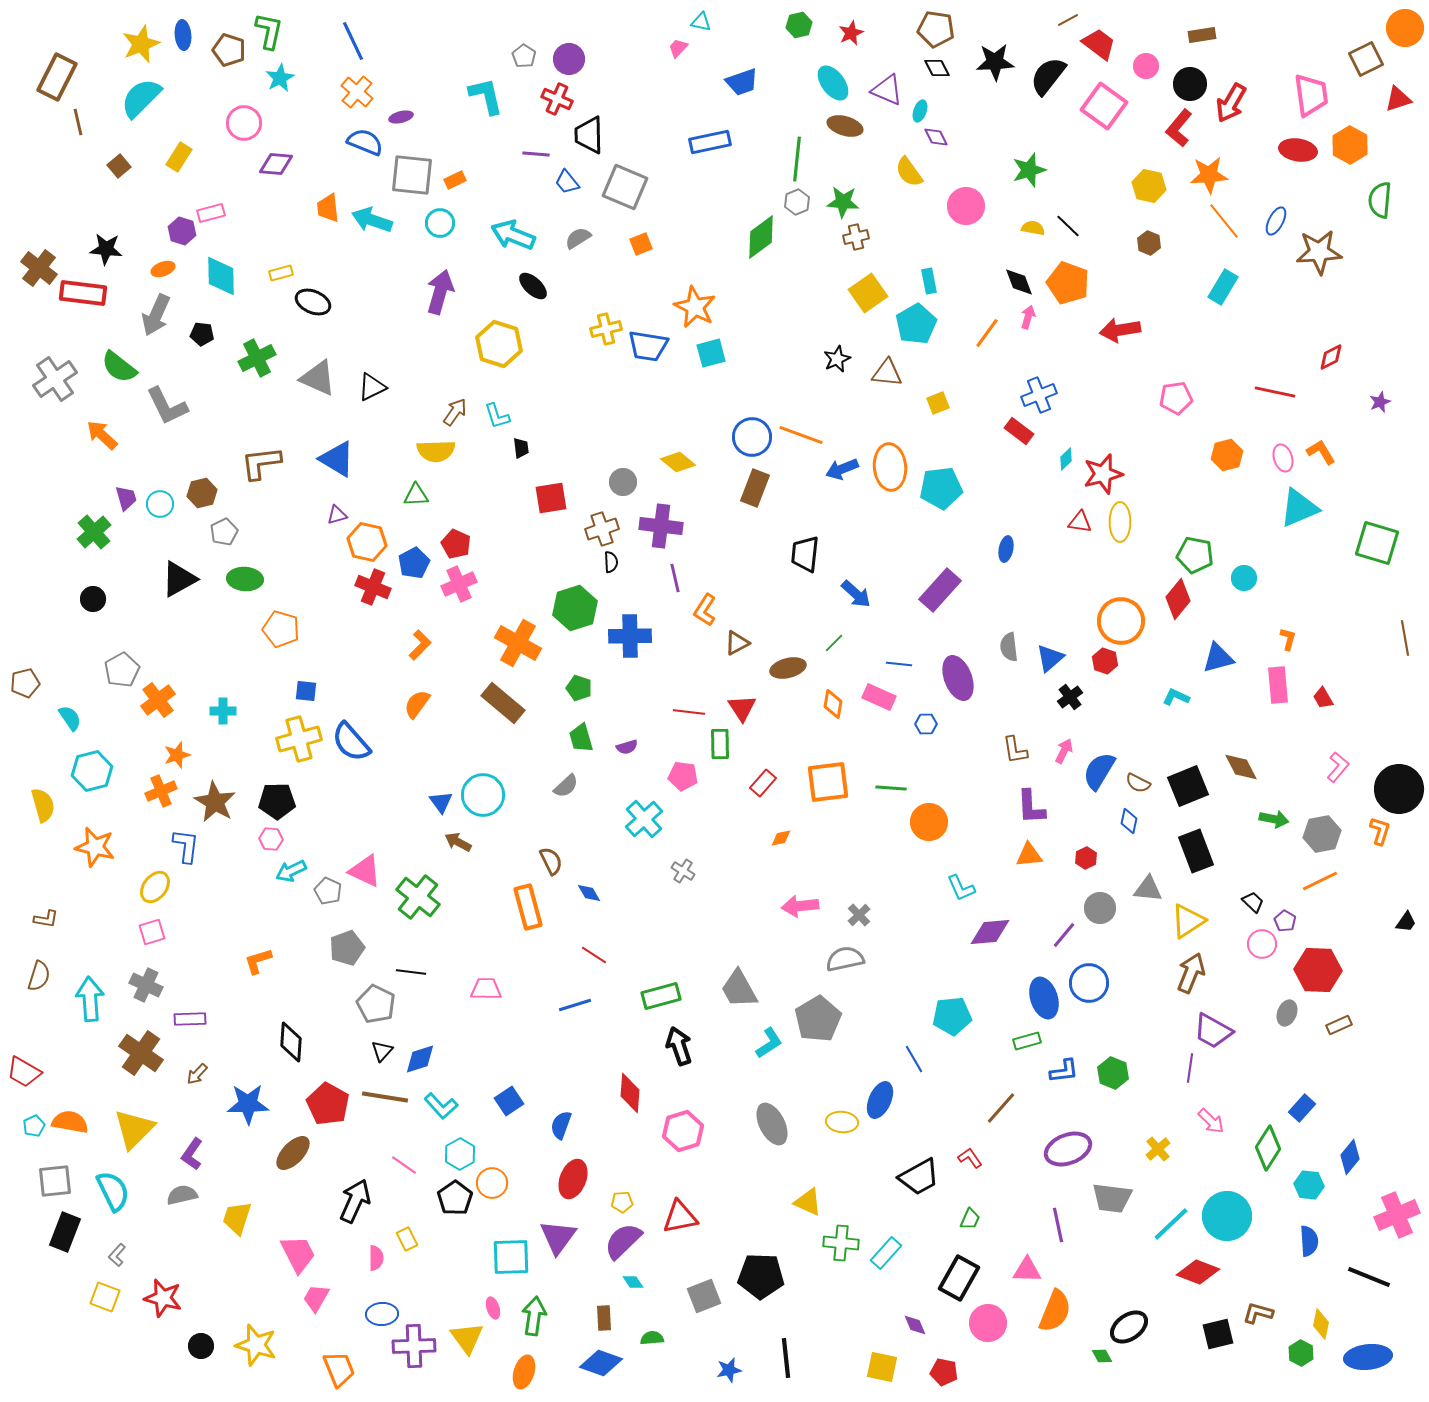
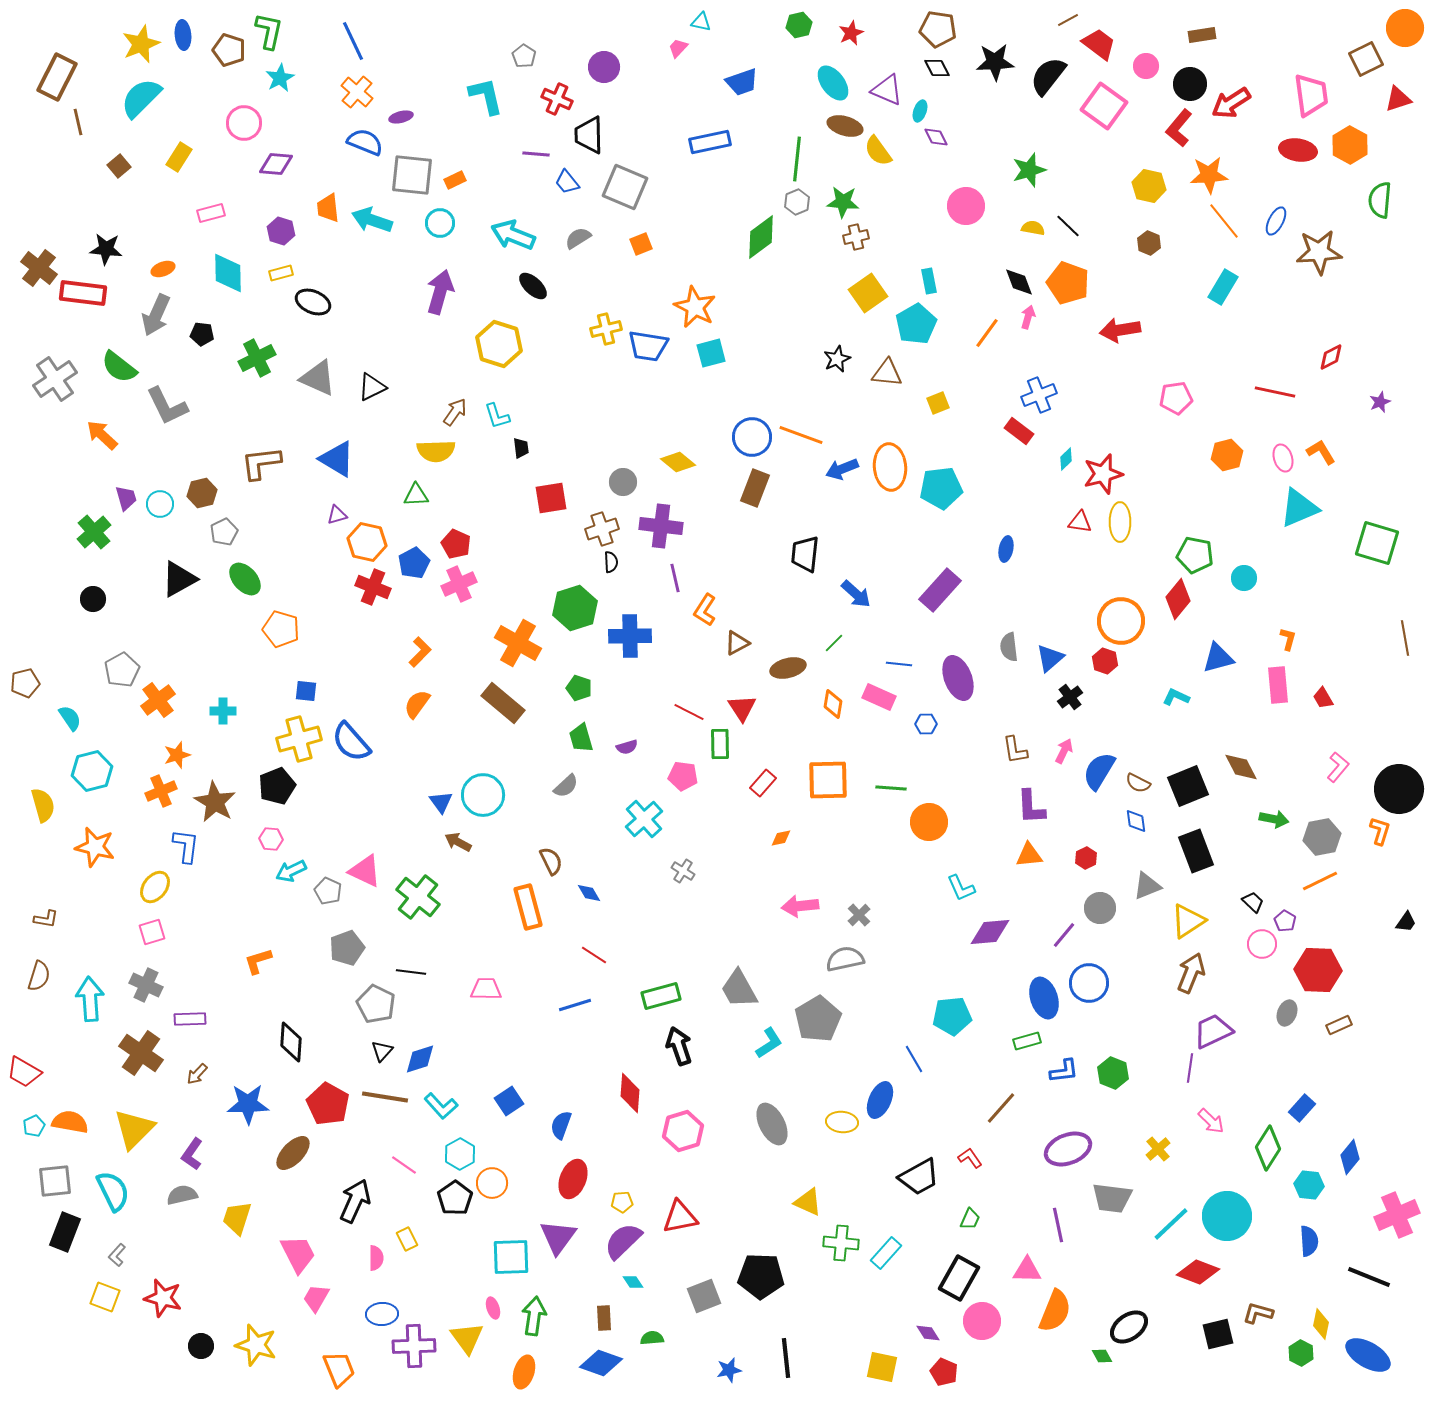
brown pentagon at (936, 29): moved 2 px right
purple circle at (569, 59): moved 35 px right, 8 px down
red arrow at (1231, 103): rotated 27 degrees clockwise
yellow semicircle at (909, 172): moved 31 px left, 21 px up
purple hexagon at (182, 231): moved 99 px right
cyan diamond at (221, 276): moved 7 px right, 3 px up
green ellipse at (245, 579): rotated 44 degrees clockwise
orange L-shape at (420, 645): moved 7 px down
red line at (689, 712): rotated 20 degrees clockwise
orange square at (828, 782): moved 2 px up; rotated 6 degrees clockwise
black pentagon at (277, 801): moved 15 px up; rotated 21 degrees counterclockwise
blue diamond at (1129, 821): moved 7 px right; rotated 20 degrees counterclockwise
gray hexagon at (1322, 834): moved 3 px down
gray triangle at (1148, 889): moved 1 px left, 3 px up; rotated 28 degrees counterclockwise
purple trapezoid at (1213, 1031): rotated 126 degrees clockwise
pink circle at (988, 1323): moved 6 px left, 2 px up
purple diamond at (915, 1325): moved 13 px right, 8 px down; rotated 10 degrees counterclockwise
blue ellipse at (1368, 1357): moved 2 px up; rotated 36 degrees clockwise
red pentagon at (944, 1372): rotated 12 degrees clockwise
